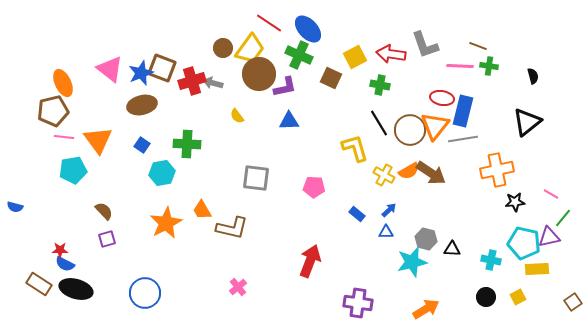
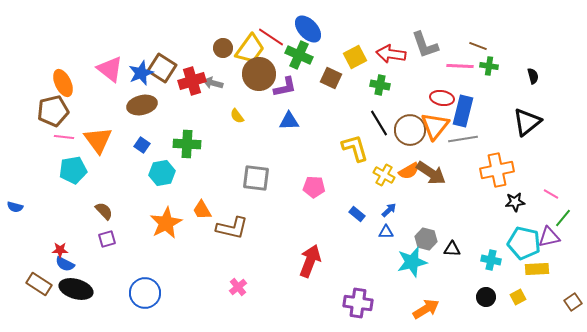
red line at (269, 23): moved 2 px right, 14 px down
brown square at (162, 68): rotated 12 degrees clockwise
